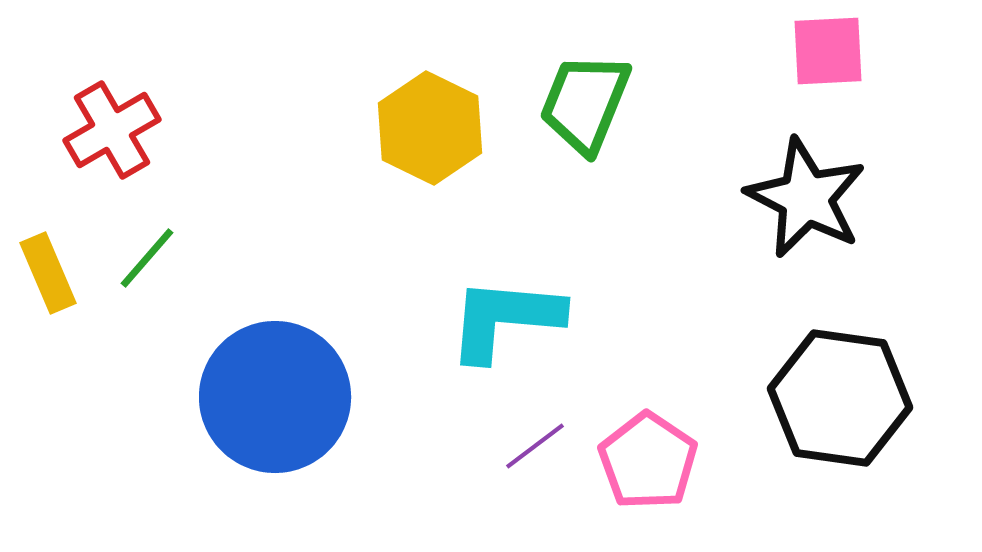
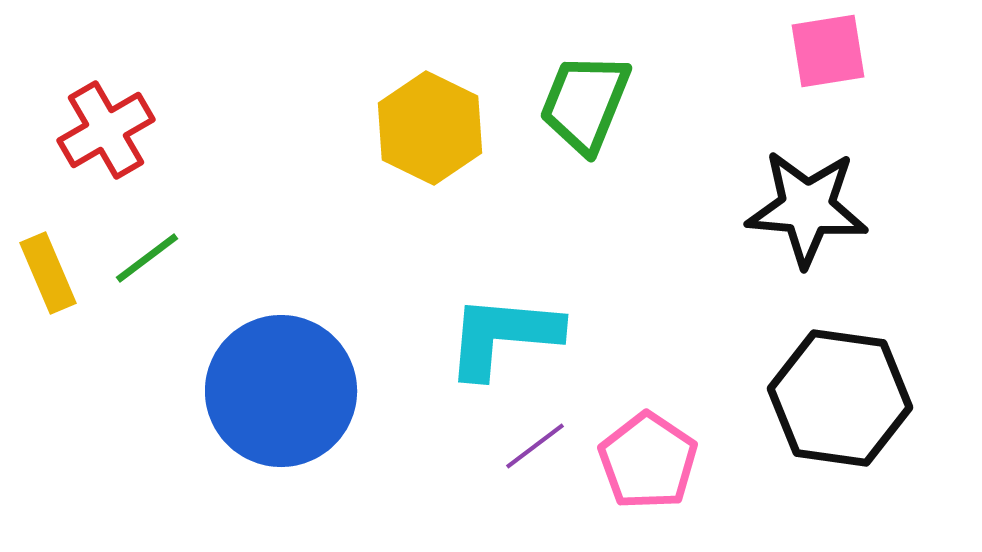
pink square: rotated 6 degrees counterclockwise
red cross: moved 6 px left
black star: moved 1 px right, 10 px down; rotated 22 degrees counterclockwise
green line: rotated 12 degrees clockwise
cyan L-shape: moved 2 px left, 17 px down
blue circle: moved 6 px right, 6 px up
